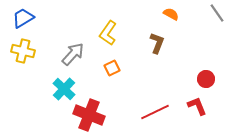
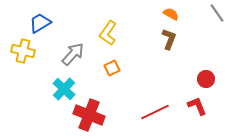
blue trapezoid: moved 17 px right, 5 px down
brown L-shape: moved 12 px right, 4 px up
